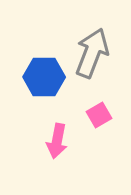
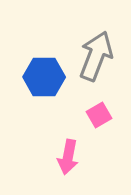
gray arrow: moved 4 px right, 3 px down
pink arrow: moved 11 px right, 16 px down
